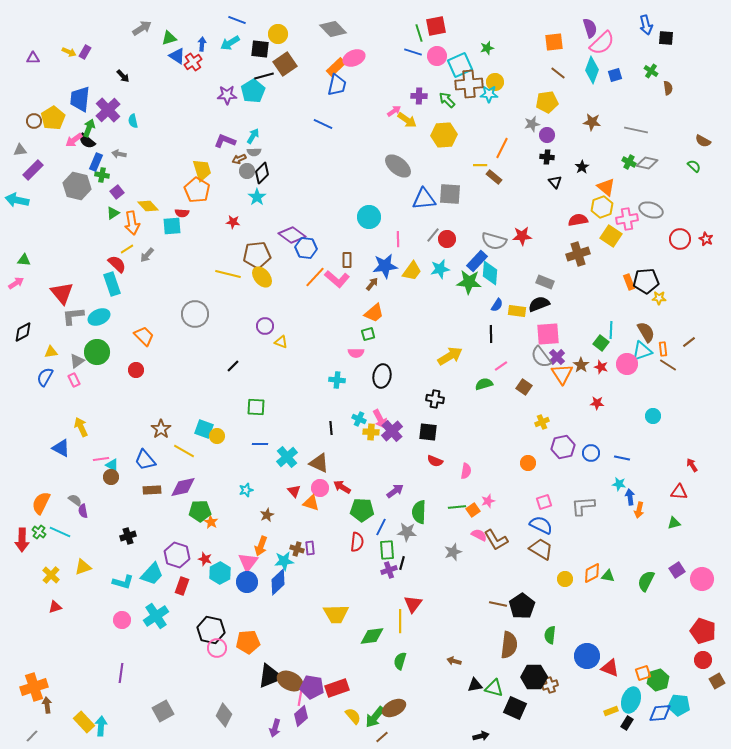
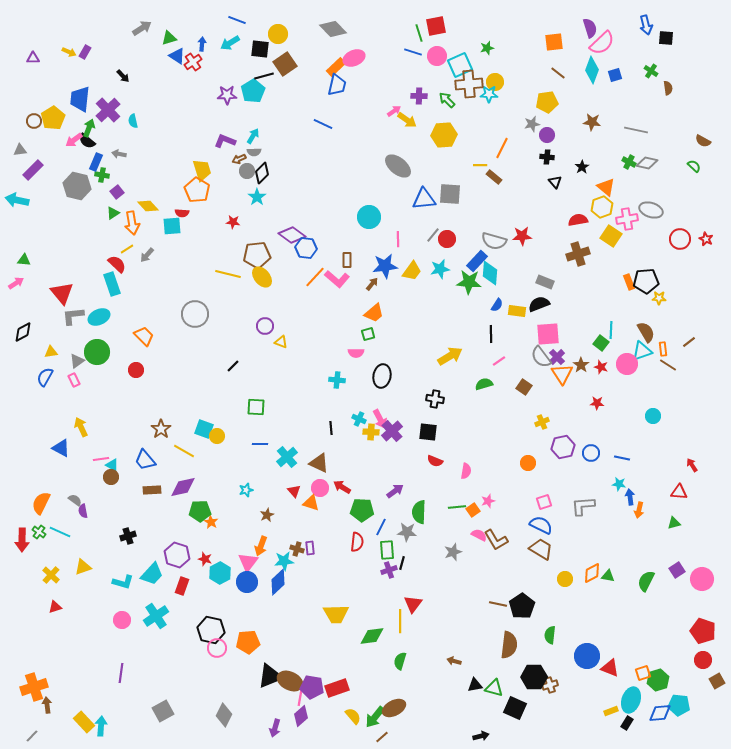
pink line at (501, 366): moved 2 px left, 5 px up
